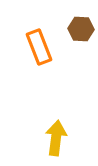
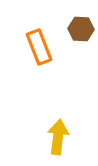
yellow arrow: moved 2 px right, 1 px up
